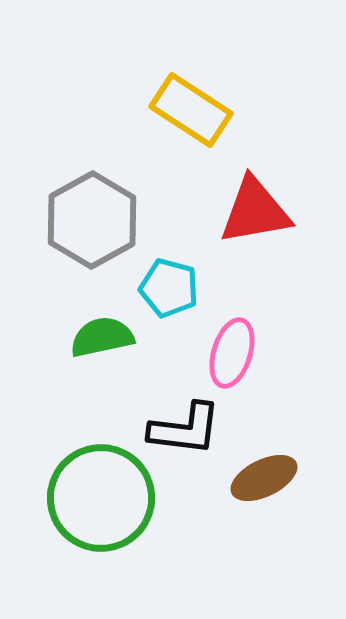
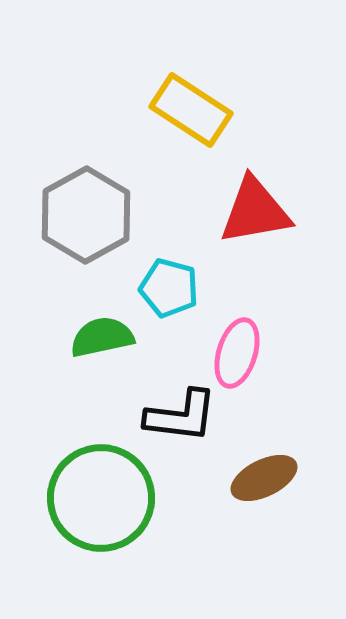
gray hexagon: moved 6 px left, 5 px up
pink ellipse: moved 5 px right
black L-shape: moved 4 px left, 13 px up
